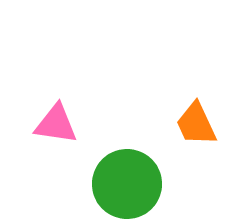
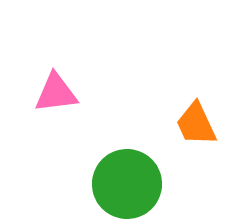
pink triangle: moved 31 px up; rotated 15 degrees counterclockwise
